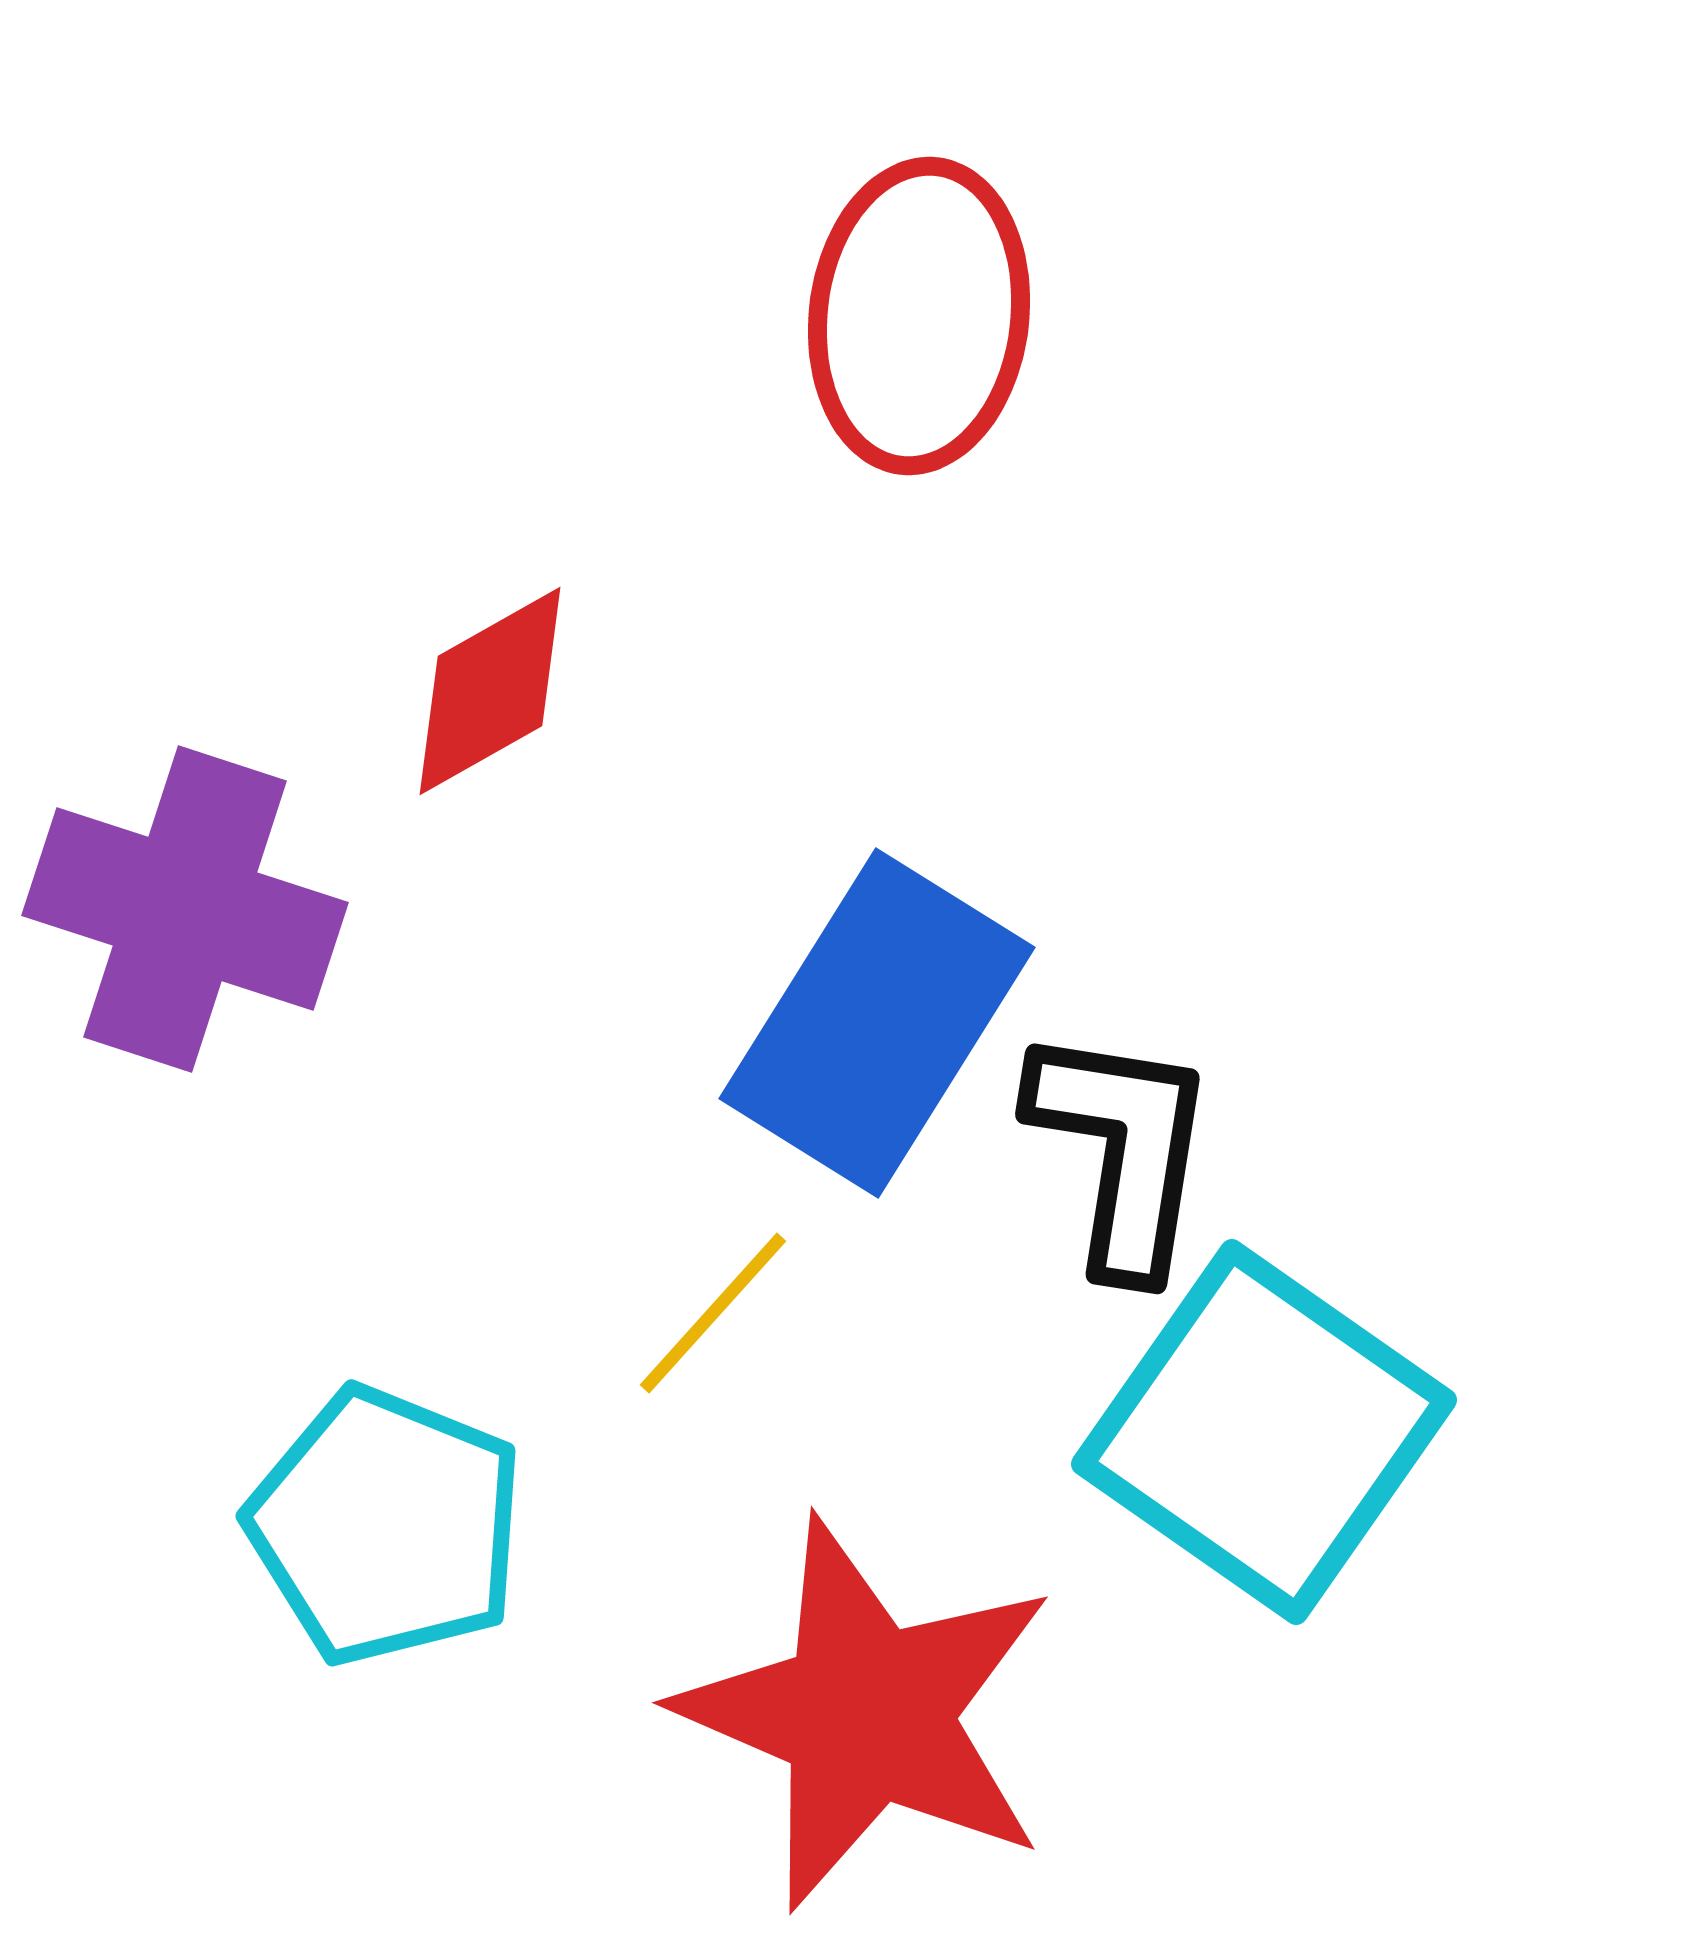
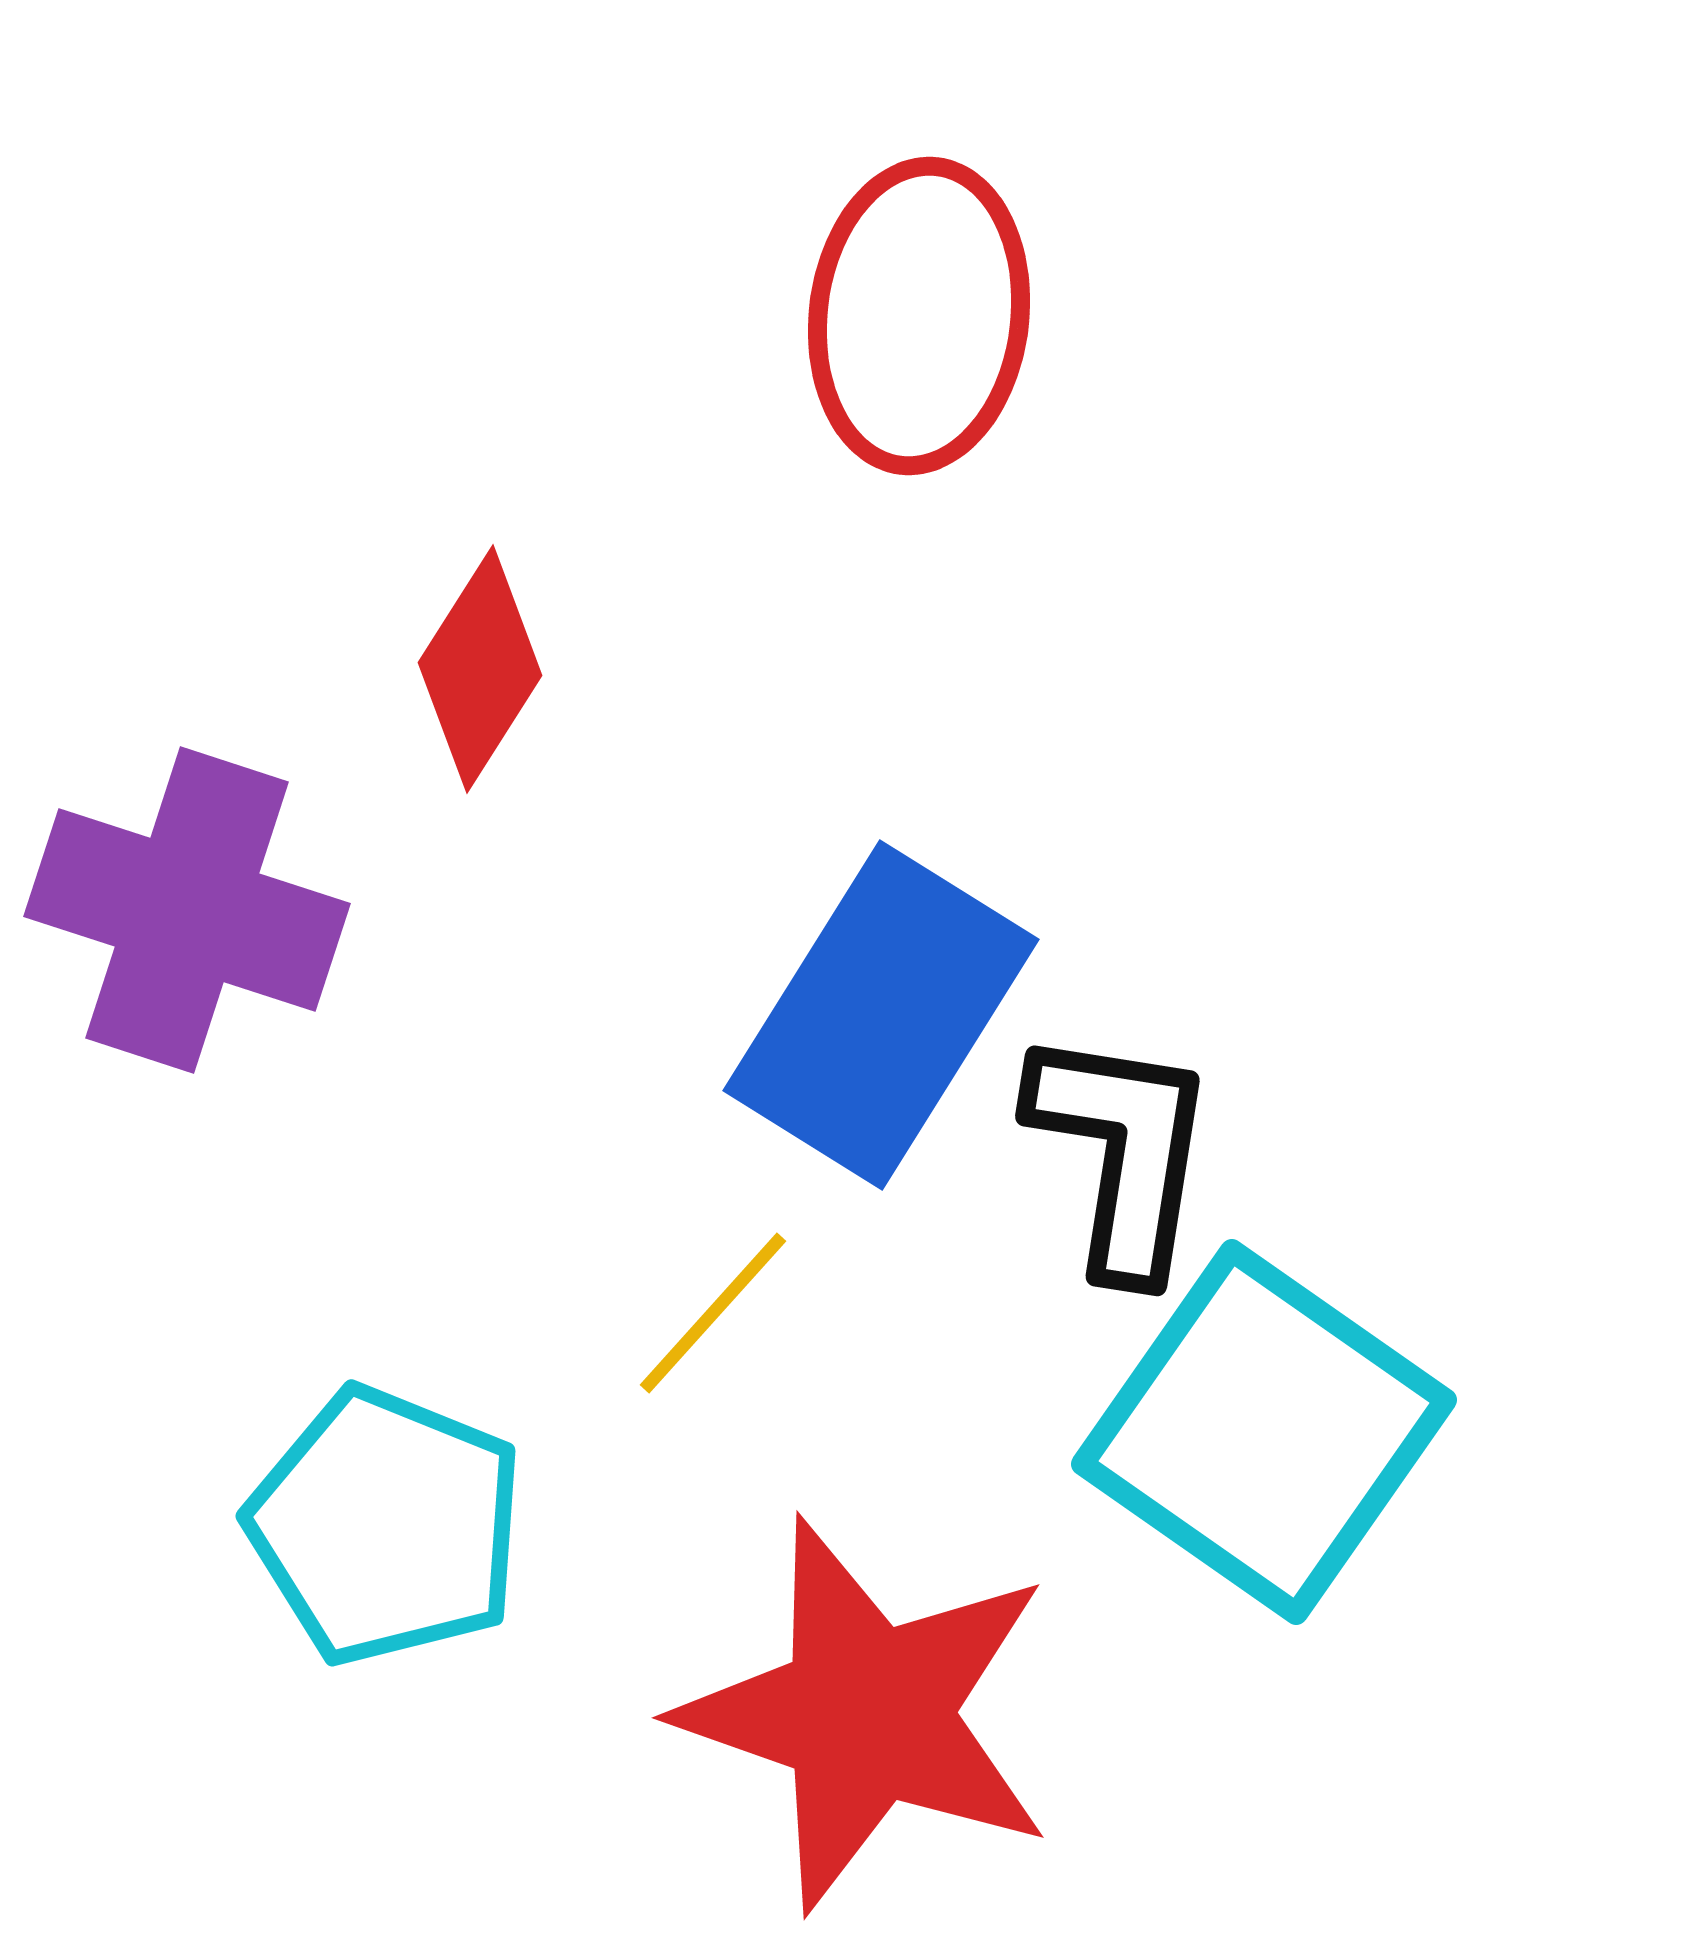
red diamond: moved 10 px left, 22 px up; rotated 28 degrees counterclockwise
purple cross: moved 2 px right, 1 px down
blue rectangle: moved 4 px right, 8 px up
black L-shape: moved 2 px down
red star: rotated 4 degrees counterclockwise
